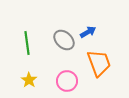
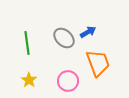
gray ellipse: moved 2 px up
orange trapezoid: moved 1 px left
pink circle: moved 1 px right
